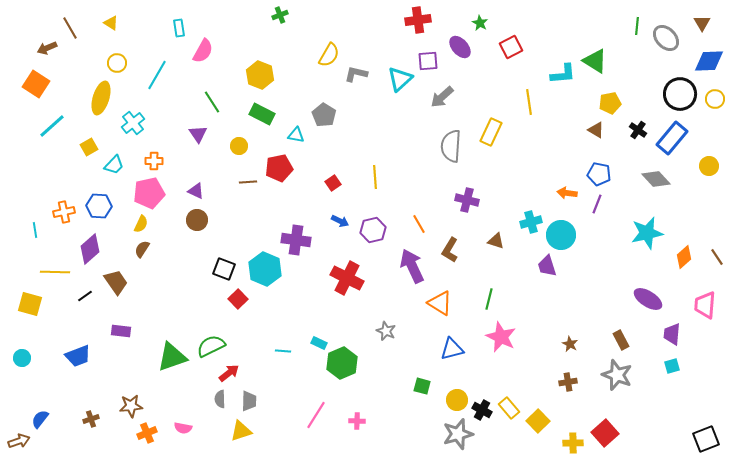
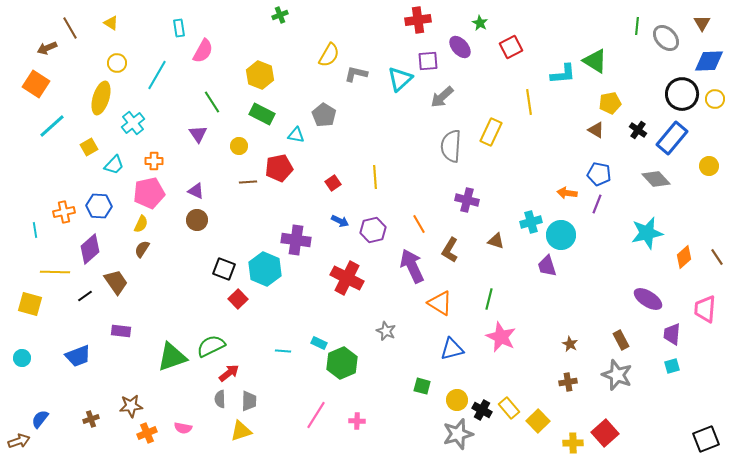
black circle at (680, 94): moved 2 px right
pink trapezoid at (705, 305): moved 4 px down
